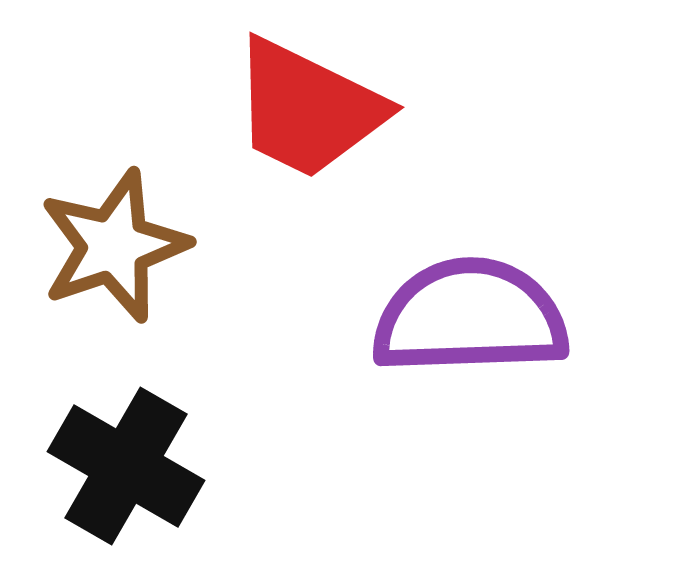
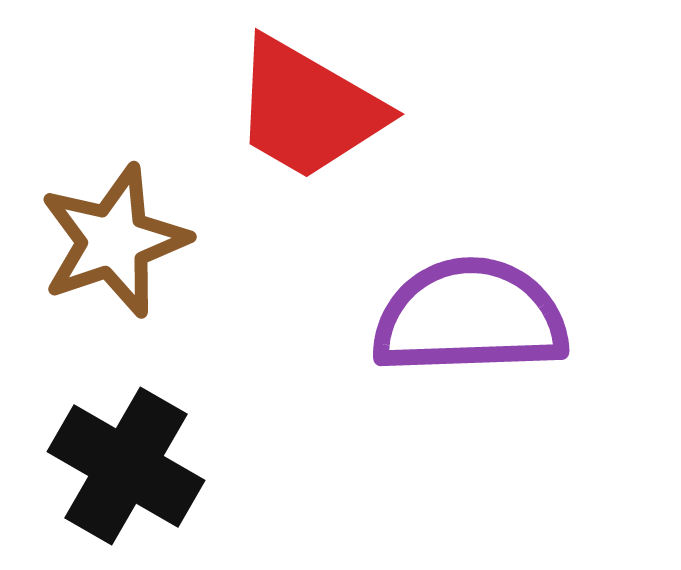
red trapezoid: rotated 4 degrees clockwise
brown star: moved 5 px up
